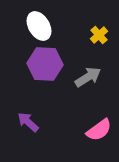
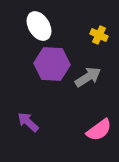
yellow cross: rotated 24 degrees counterclockwise
purple hexagon: moved 7 px right
